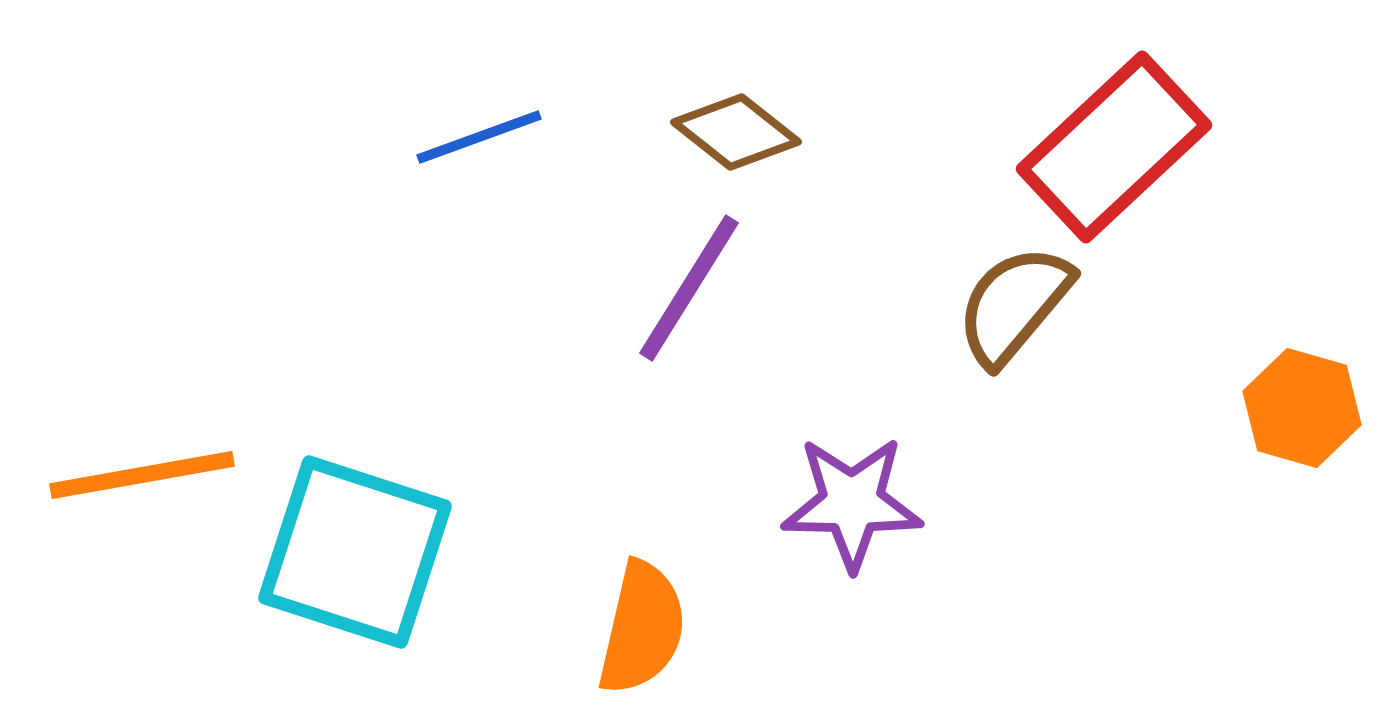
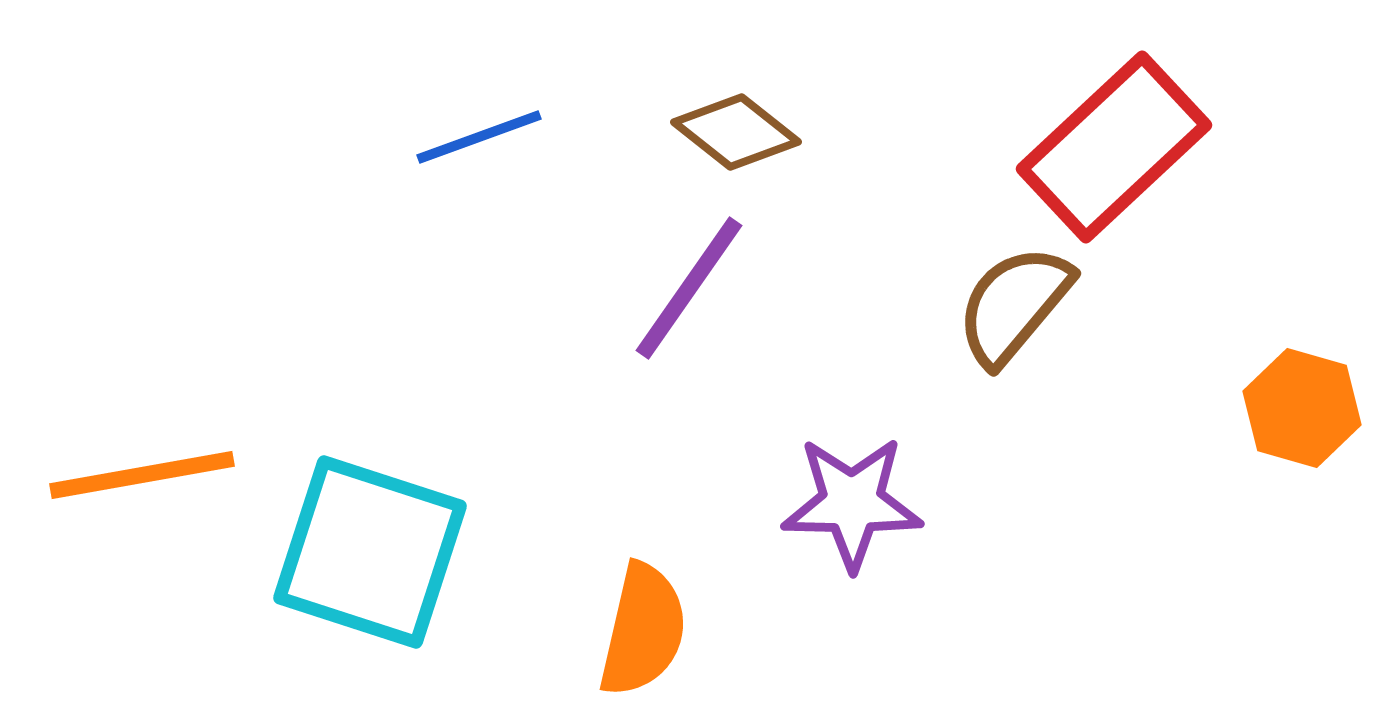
purple line: rotated 3 degrees clockwise
cyan square: moved 15 px right
orange semicircle: moved 1 px right, 2 px down
